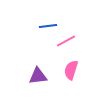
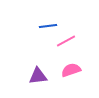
pink semicircle: rotated 54 degrees clockwise
